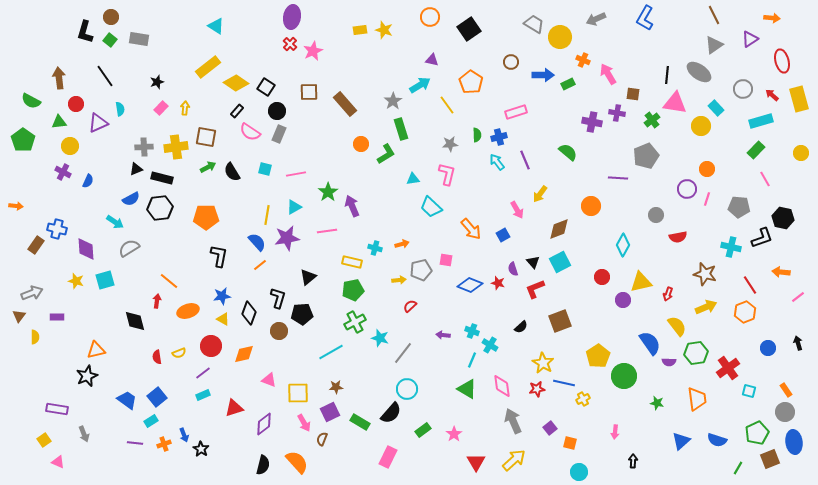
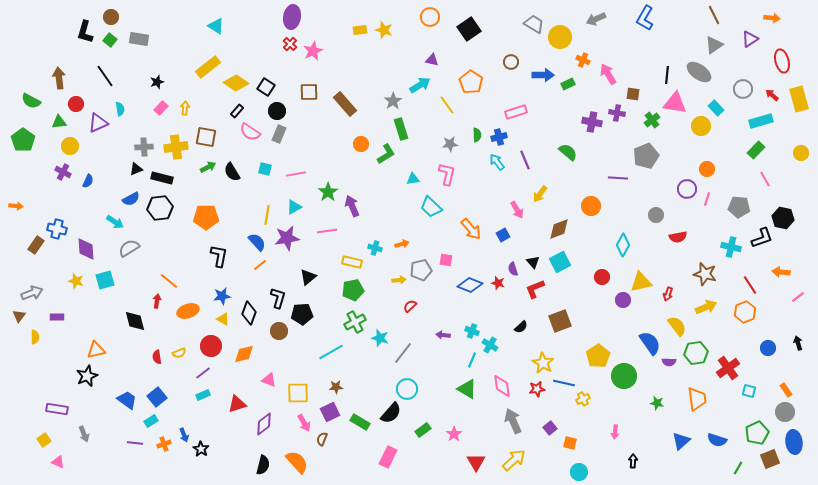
red triangle at (234, 408): moved 3 px right, 4 px up
